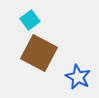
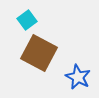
cyan square: moved 3 px left
